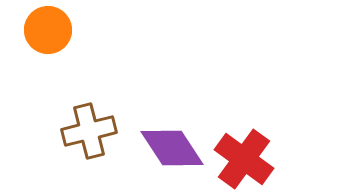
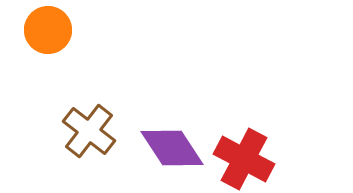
brown cross: rotated 38 degrees counterclockwise
red cross: rotated 8 degrees counterclockwise
